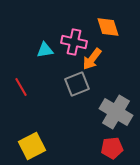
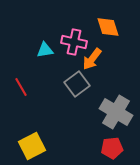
gray square: rotated 15 degrees counterclockwise
